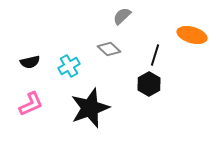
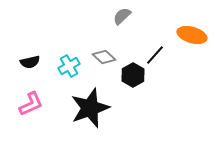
gray diamond: moved 5 px left, 8 px down
black line: rotated 25 degrees clockwise
black hexagon: moved 16 px left, 9 px up
